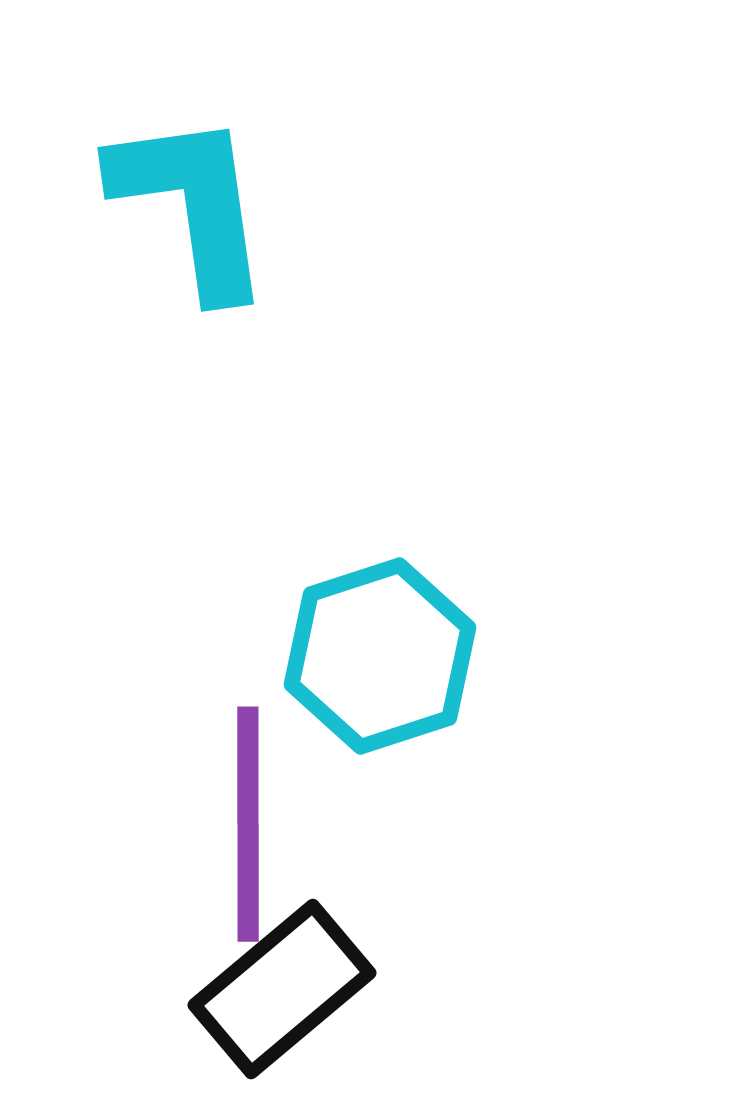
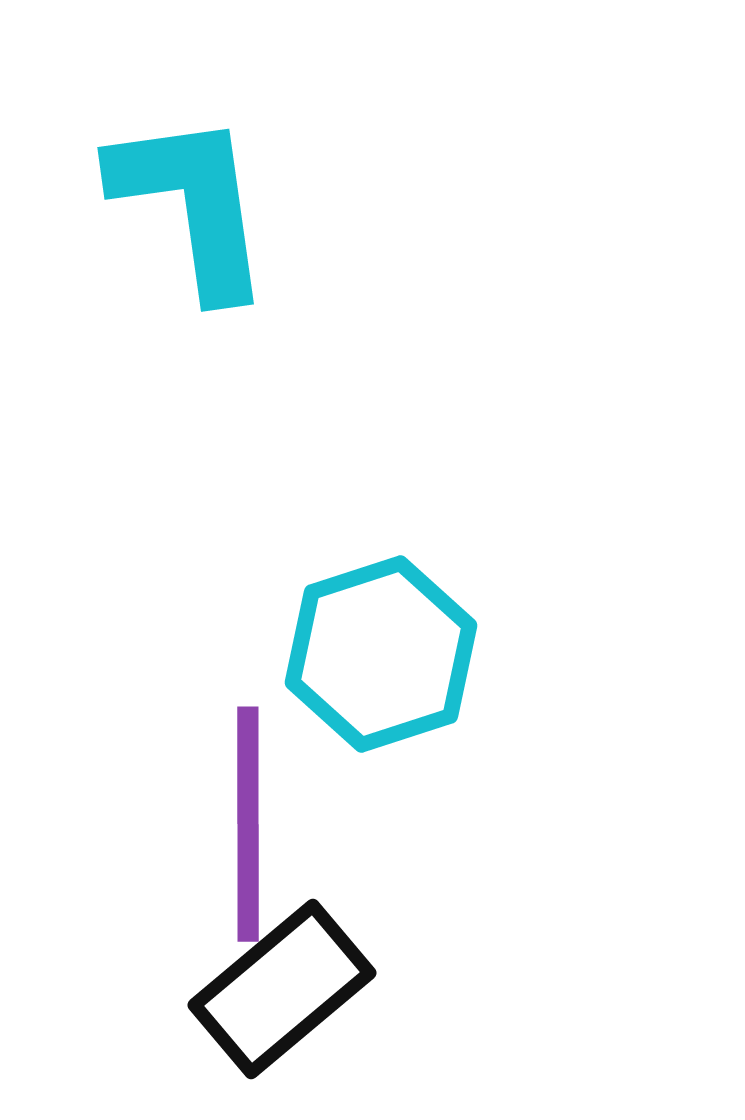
cyan hexagon: moved 1 px right, 2 px up
